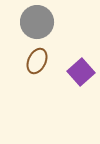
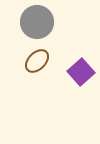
brown ellipse: rotated 20 degrees clockwise
